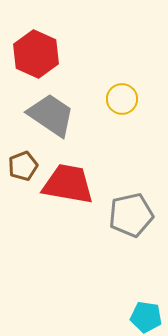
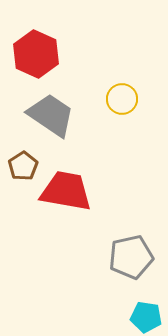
brown pentagon: rotated 12 degrees counterclockwise
red trapezoid: moved 2 px left, 7 px down
gray pentagon: moved 42 px down
